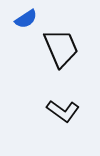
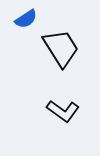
black trapezoid: rotated 9 degrees counterclockwise
